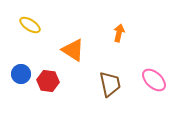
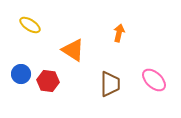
brown trapezoid: rotated 12 degrees clockwise
